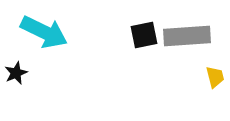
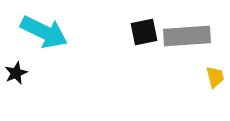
black square: moved 3 px up
